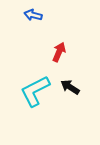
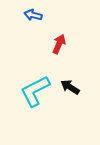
red arrow: moved 8 px up
